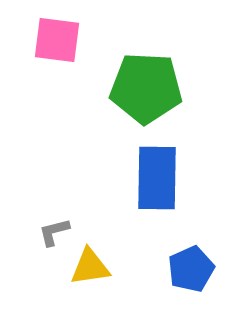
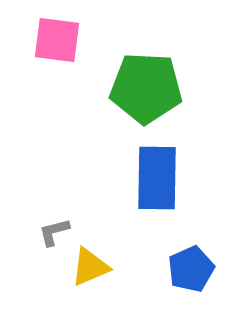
yellow triangle: rotated 15 degrees counterclockwise
